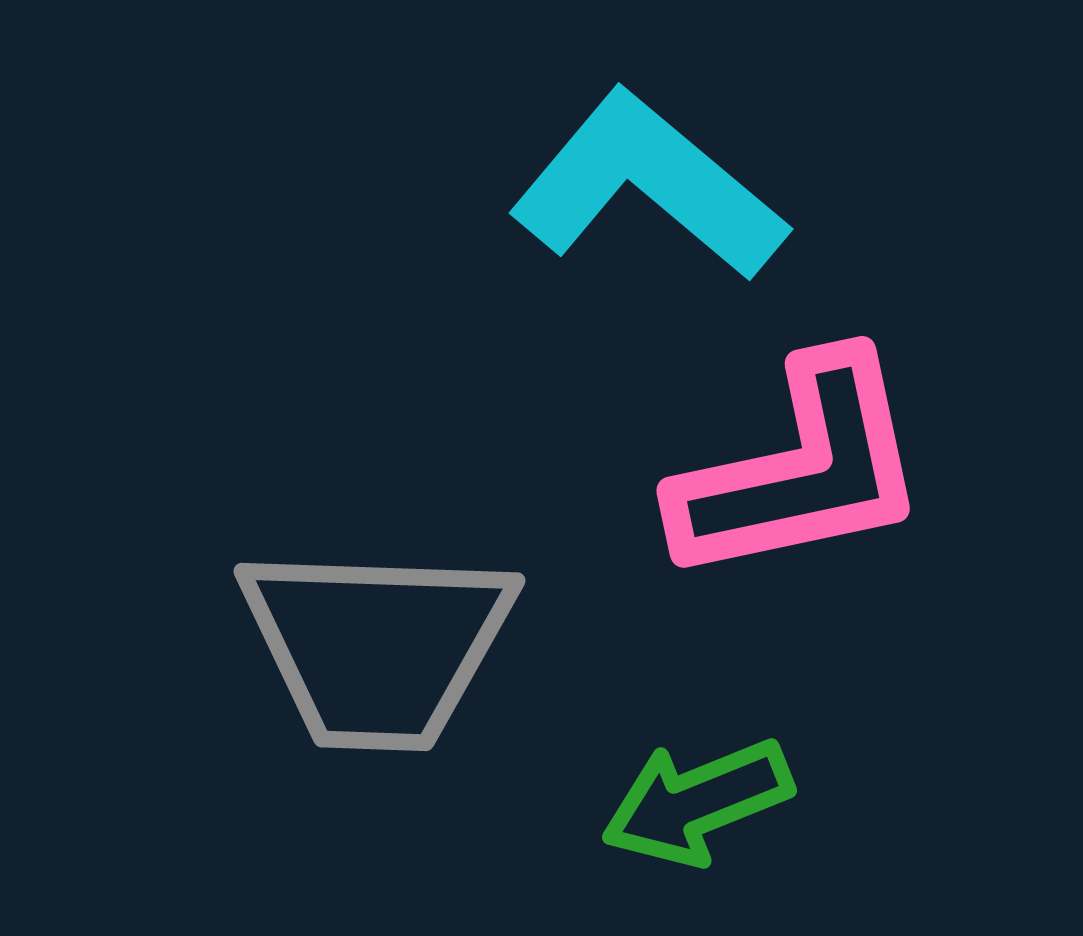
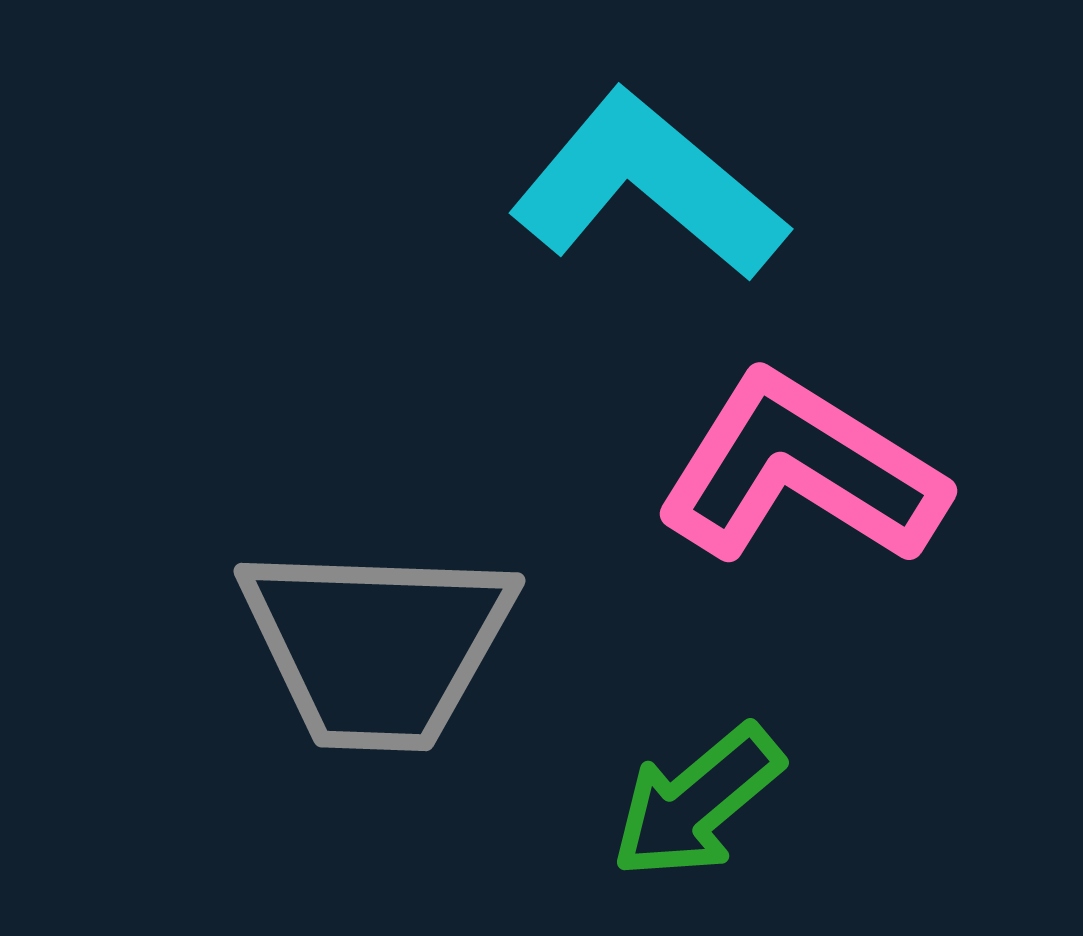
pink L-shape: rotated 136 degrees counterclockwise
green arrow: rotated 18 degrees counterclockwise
